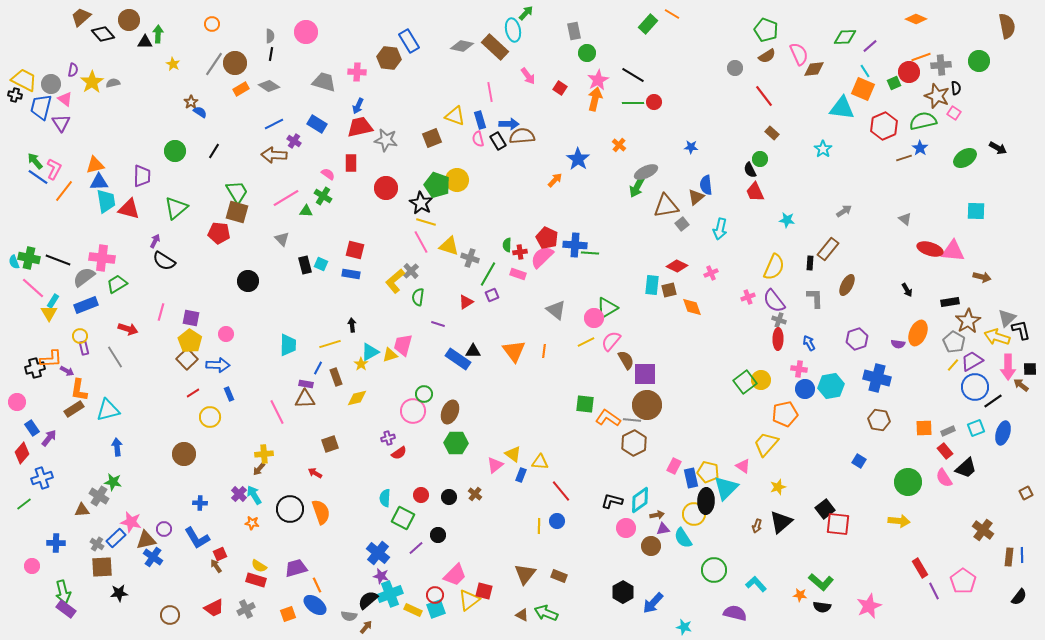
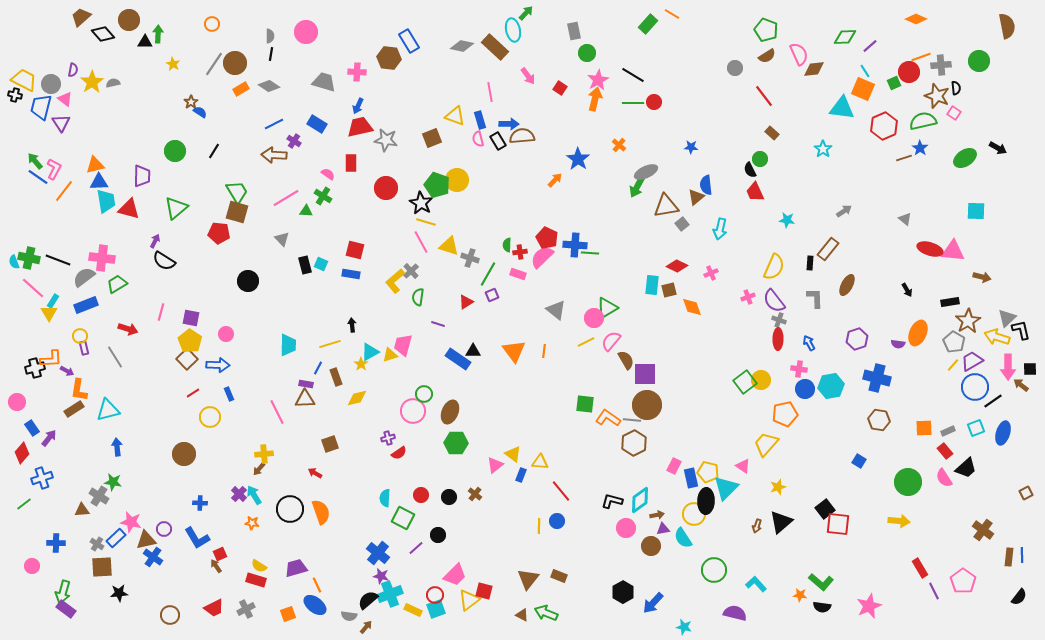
brown triangle at (525, 574): moved 3 px right, 5 px down
green arrow at (63, 592): rotated 30 degrees clockwise
